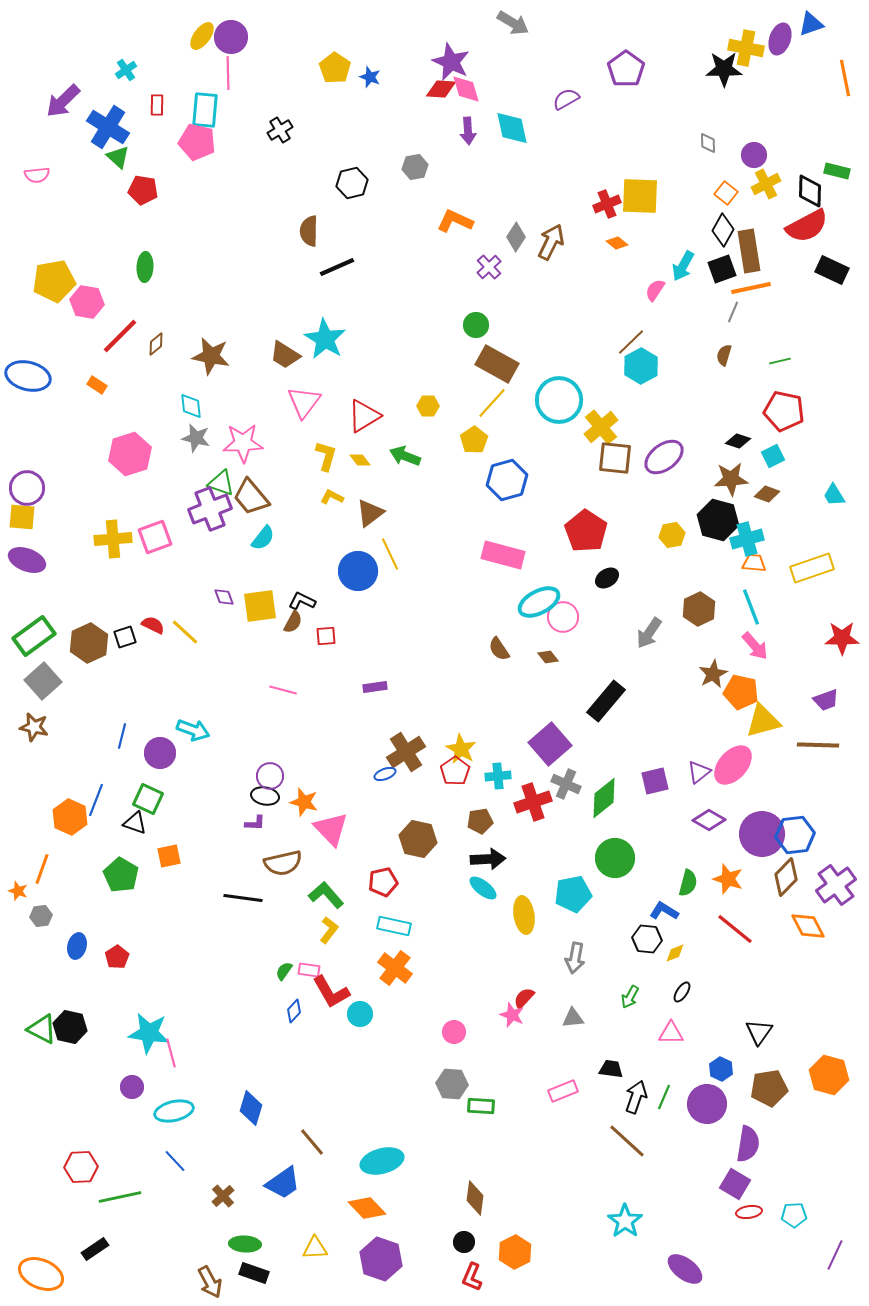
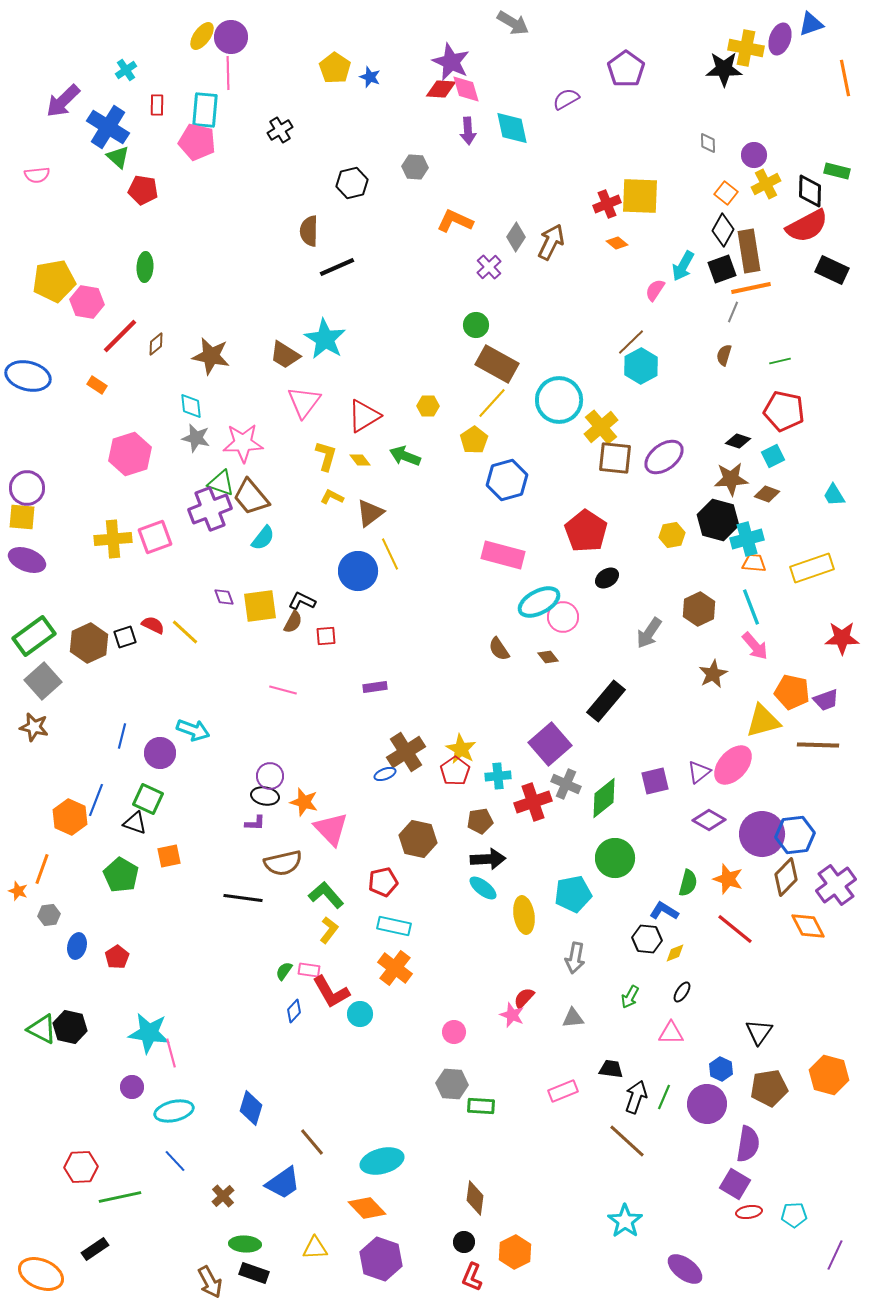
gray hexagon at (415, 167): rotated 15 degrees clockwise
orange pentagon at (741, 692): moved 51 px right
gray hexagon at (41, 916): moved 8 px right, 1 px up
